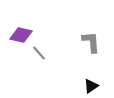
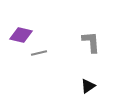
gray line: rotated 63 degrees counterclockwise
black triangle: moved 3 px left
